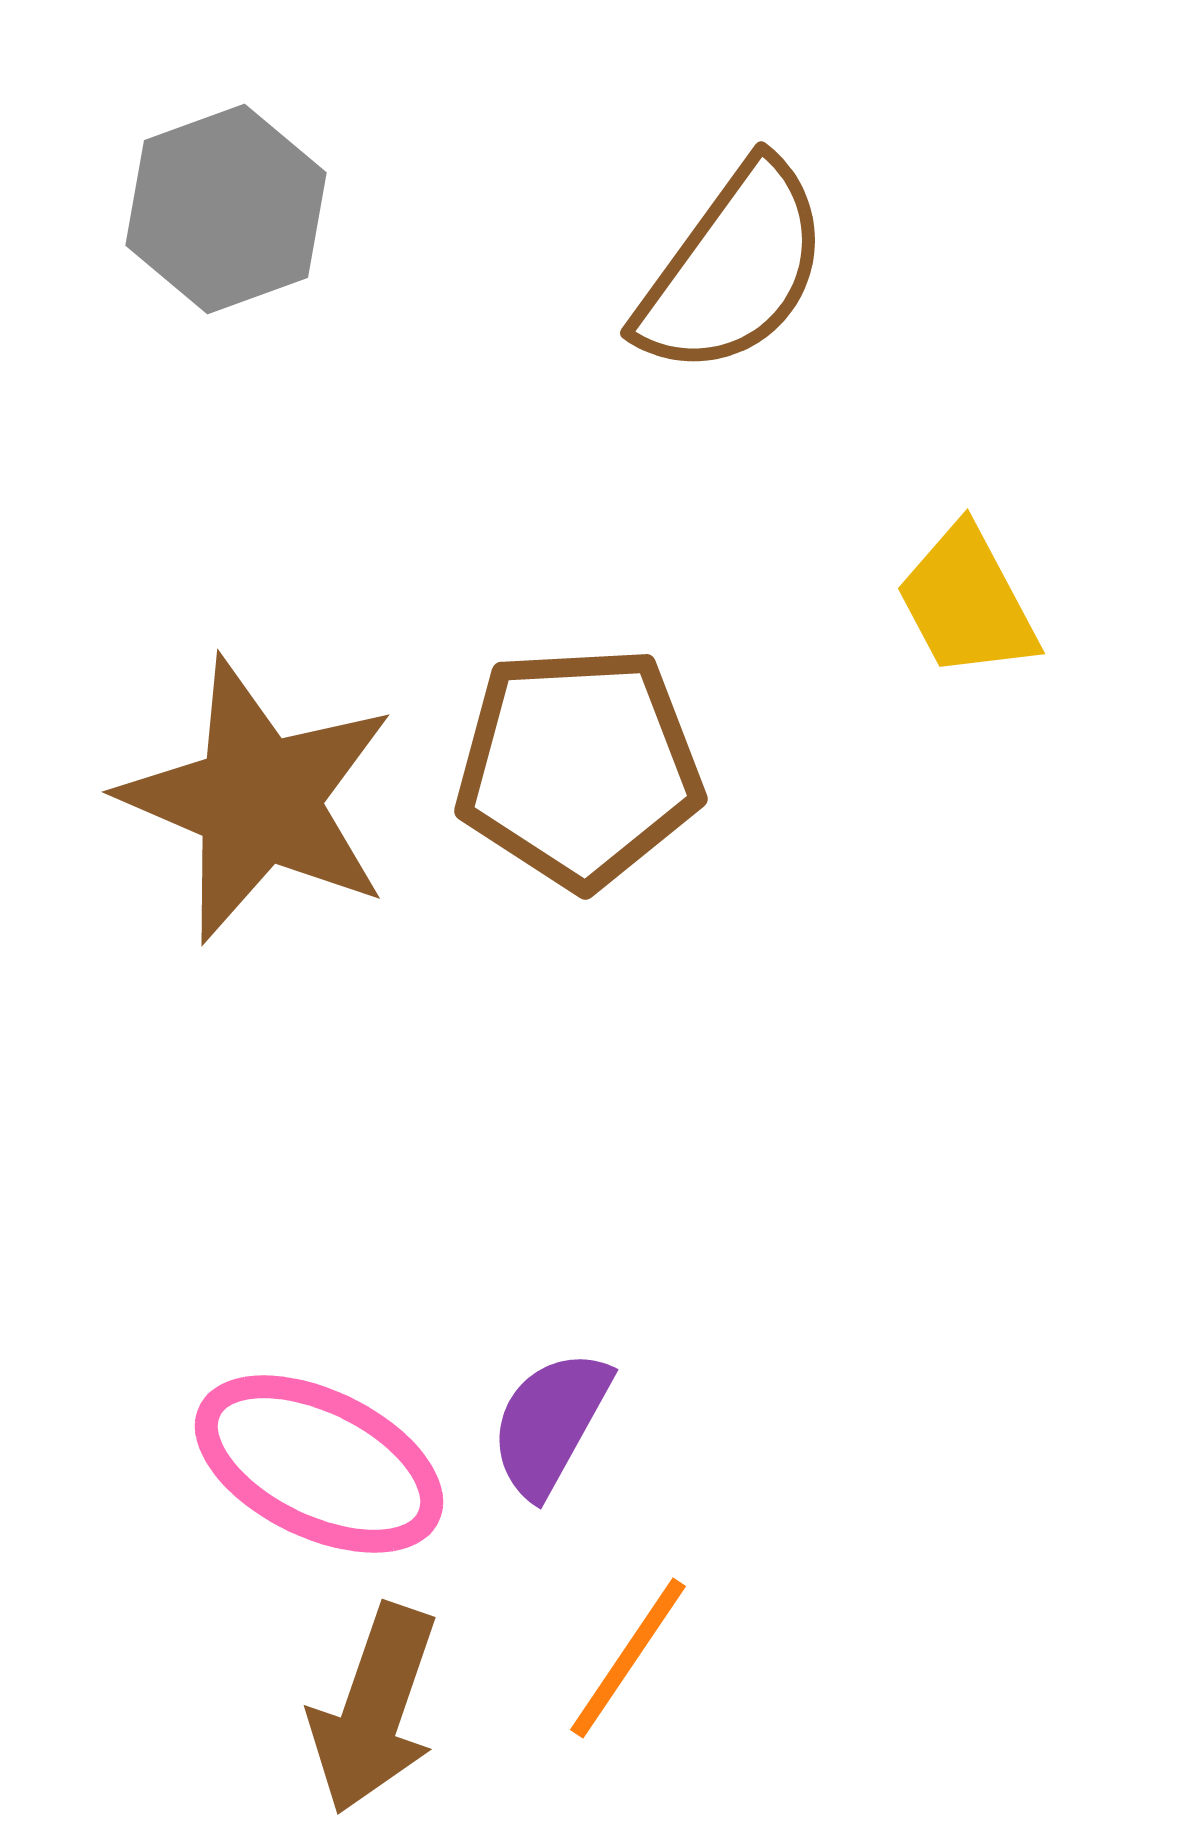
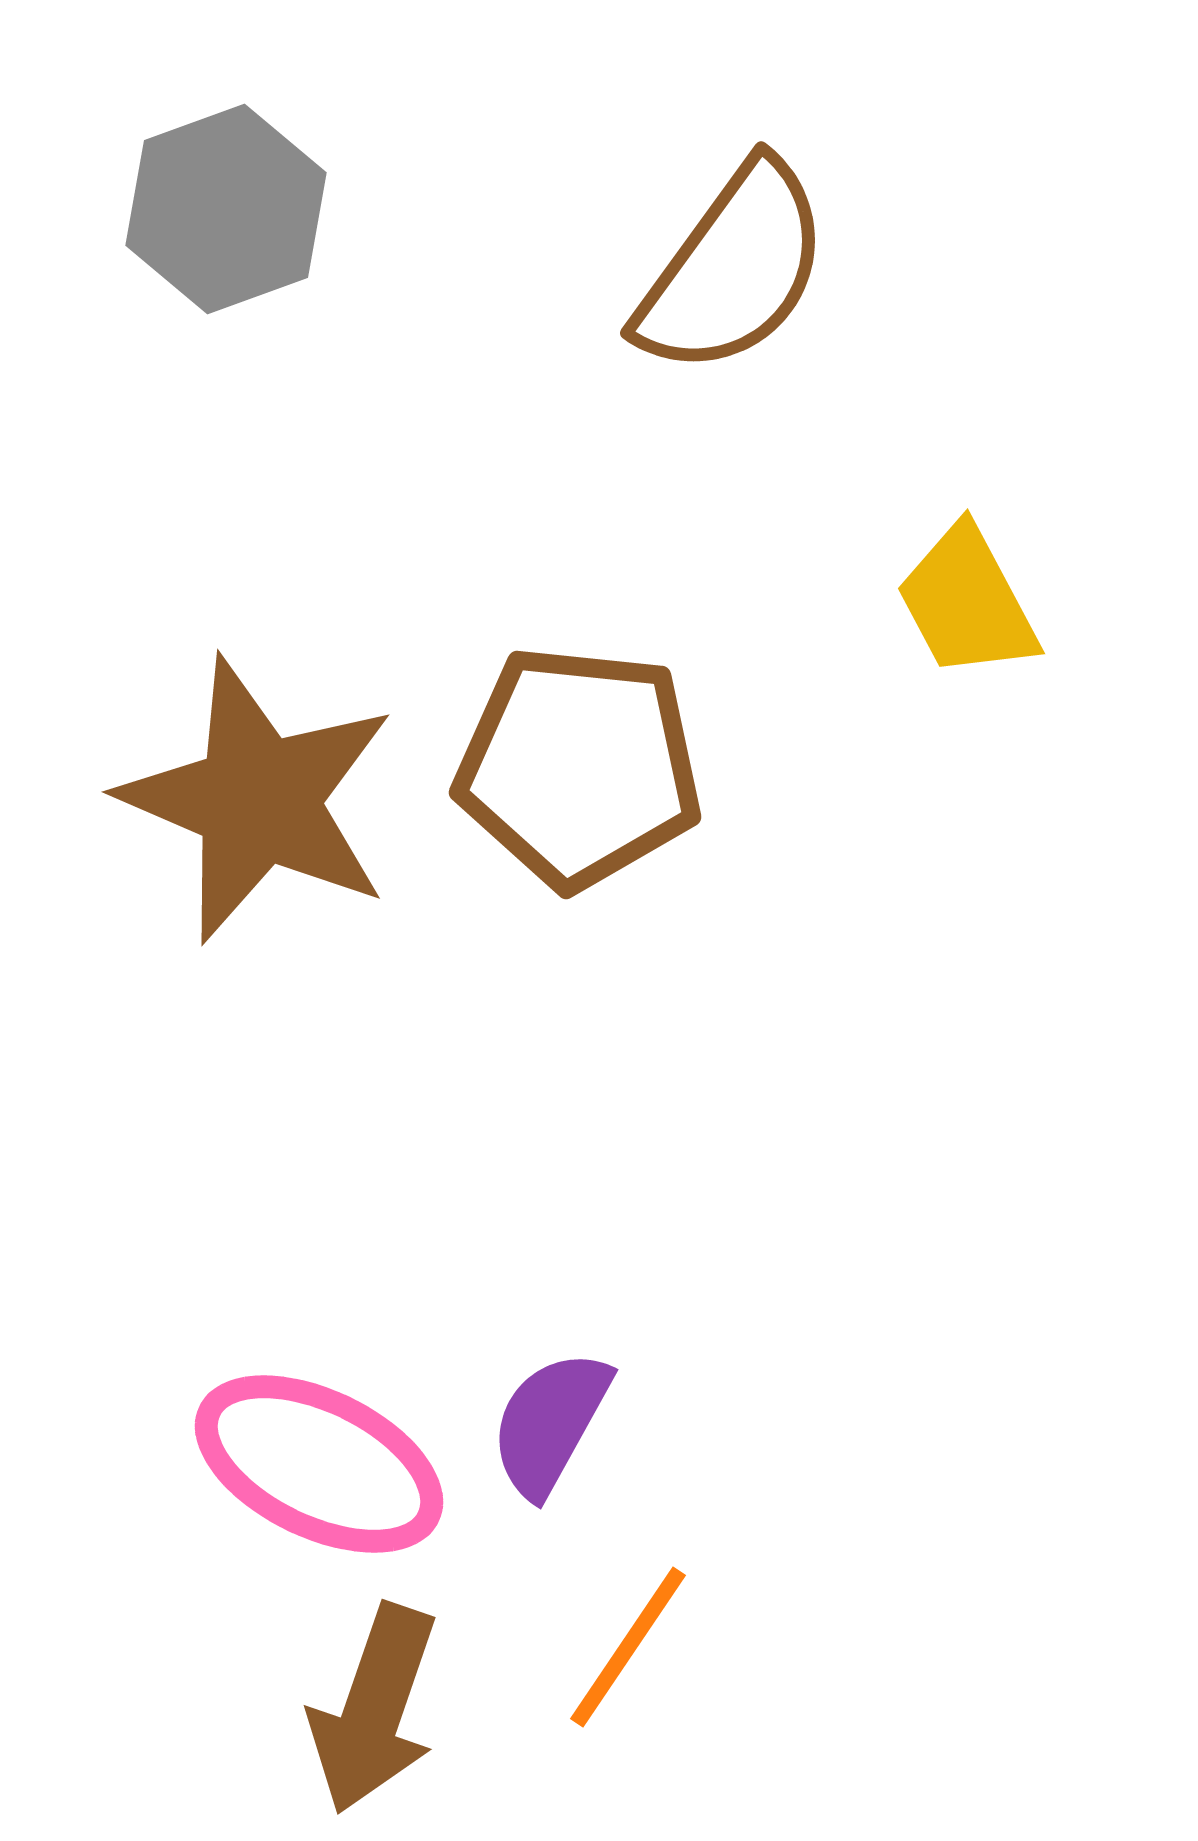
brown pentagon: rotated 9 degrees clockwise
orange line: moved 11 px up
